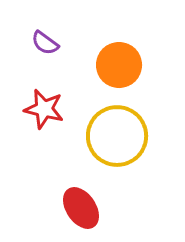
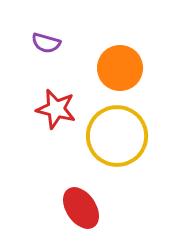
purple semicircle: moved 1 px right; rotated 20 degrees counterclockwise
orange circle: moved 1 px right, 3 px down
red star: moved 12 px right
